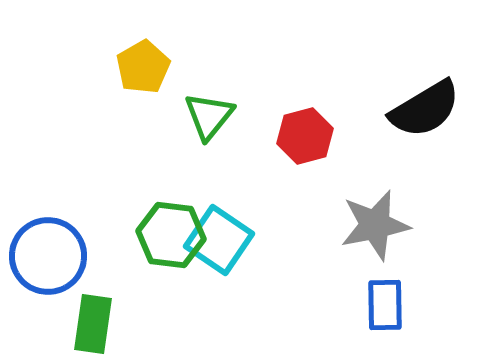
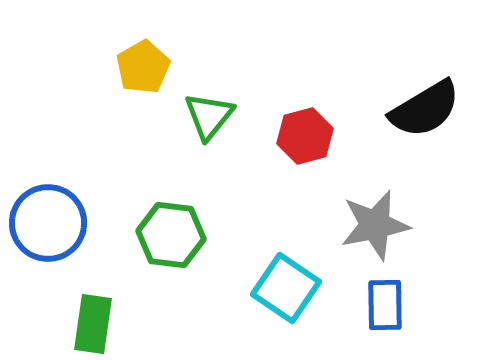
cyan square: moved 67 px right, 48 px down
blue circle: moved 33 px up
